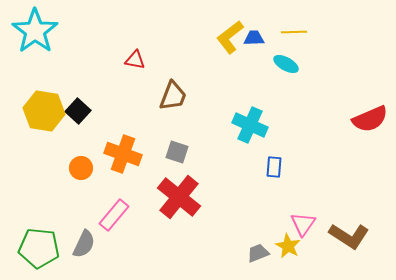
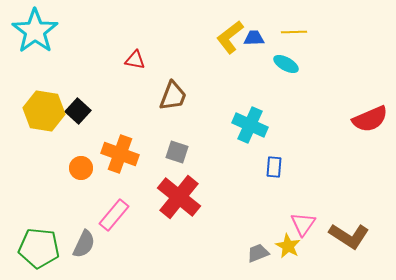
orange cross: moved 3 px left
